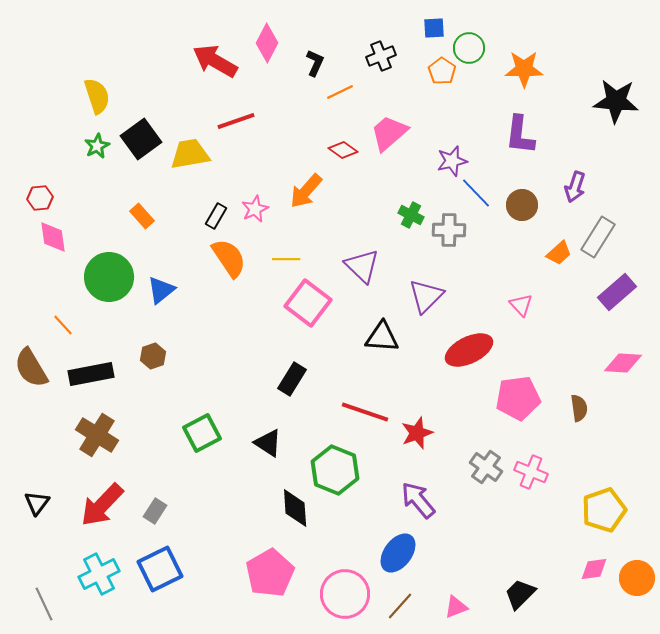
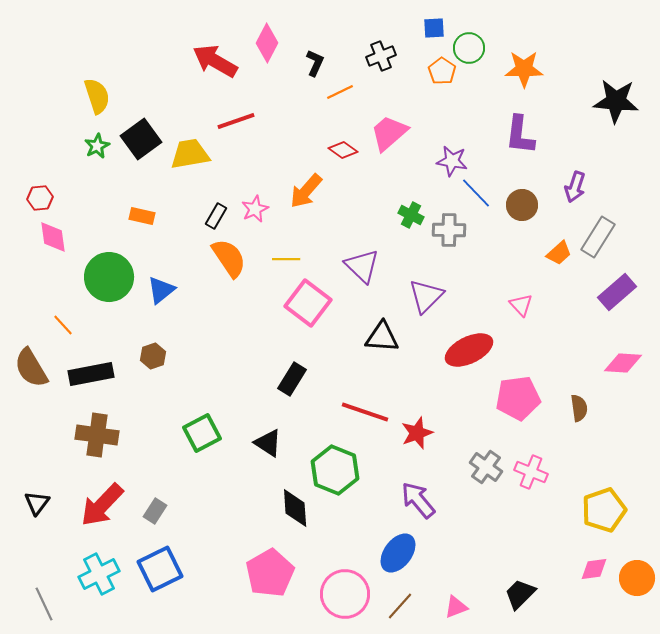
purple star at (452, 161): rotated 24 degrees clockwise
orange rectangle at (142, 216): rotated 35 degrees counterclockwise
brown cross at (97, 435): rotated 24 degrees counterclockwise
